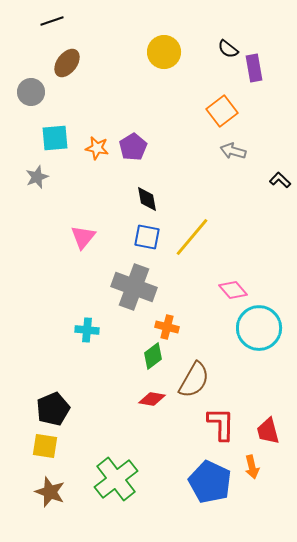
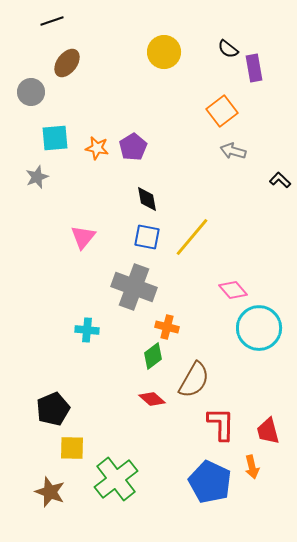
red diamond: rotated 32 degrees clockwise
yellow square: moved 27 px right, 2 px down; rotated 8 degrees counterclockwise
